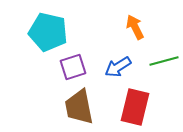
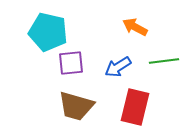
orange arrow: rotated 35 degrees counterclockwise
green line: rotated 8 degrees clockwise
purple square: moved 2 px left, 4 px up; rotated 12 degrees clockwise
brown trapezoid: moved 3 px left, 1 px up; rotated 63 degrees counterclockwise
